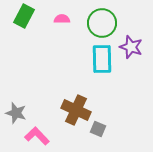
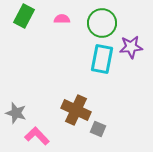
purple star: rotated 25 degrees counterclockwise
cyan rectangle: rotated 12 degrees clockwise
